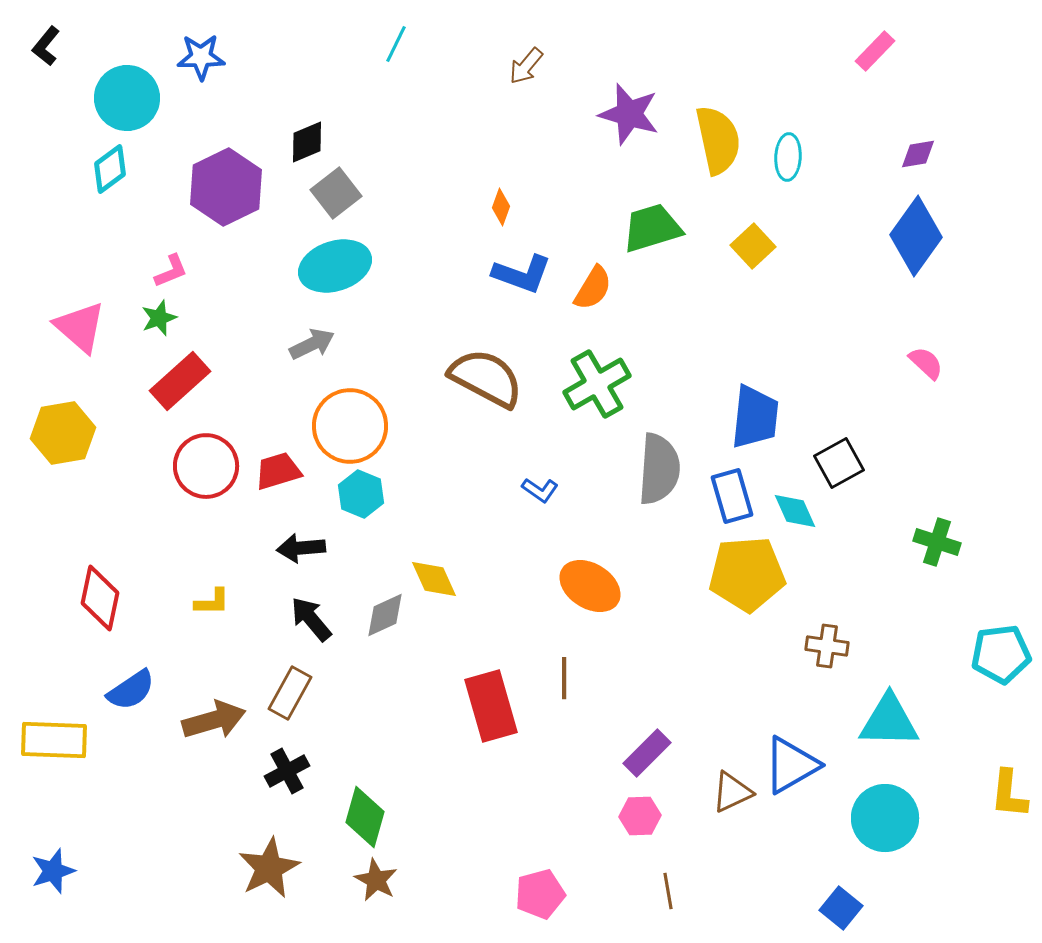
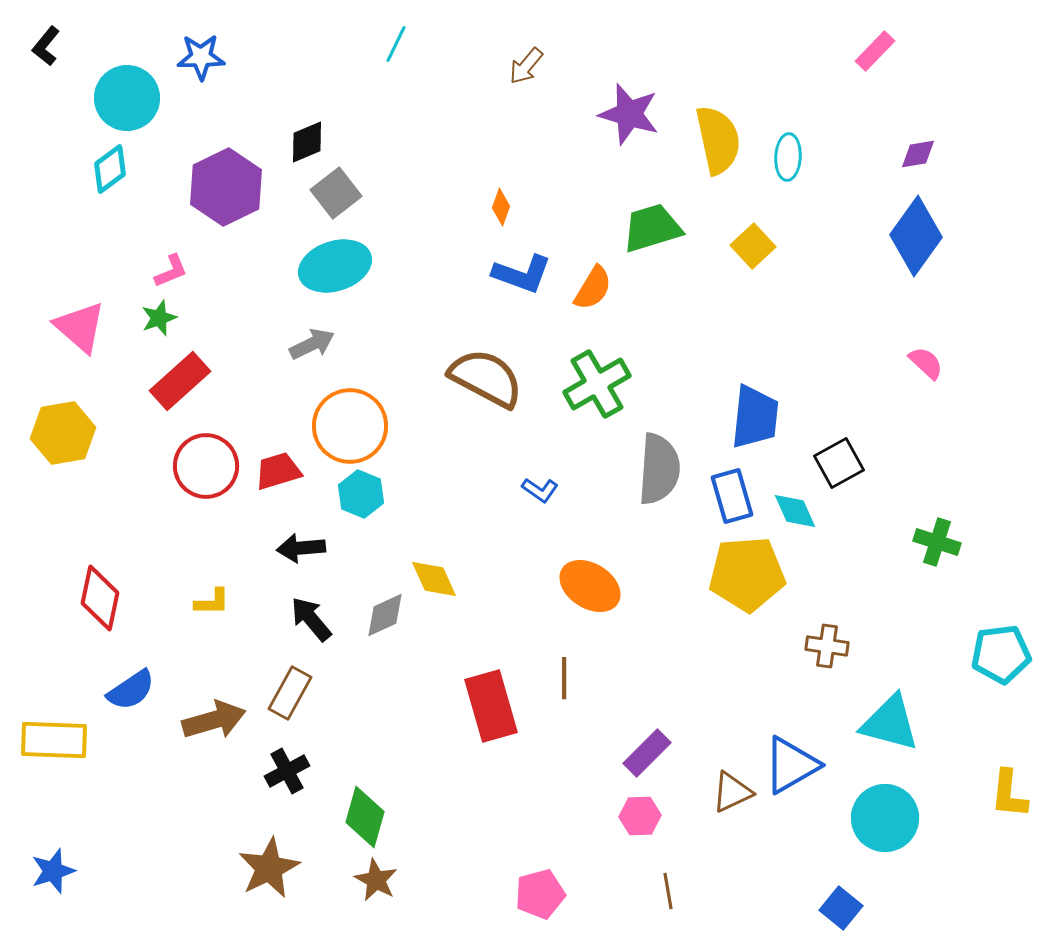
cyan triangle at (889, 721): moved 1 px right, 2 px down; rotated 14 degrees clockwise
